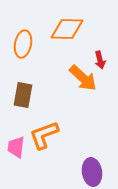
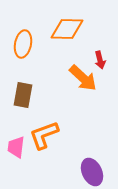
purple ellipse: rotated 16 degrees counterclockwise
